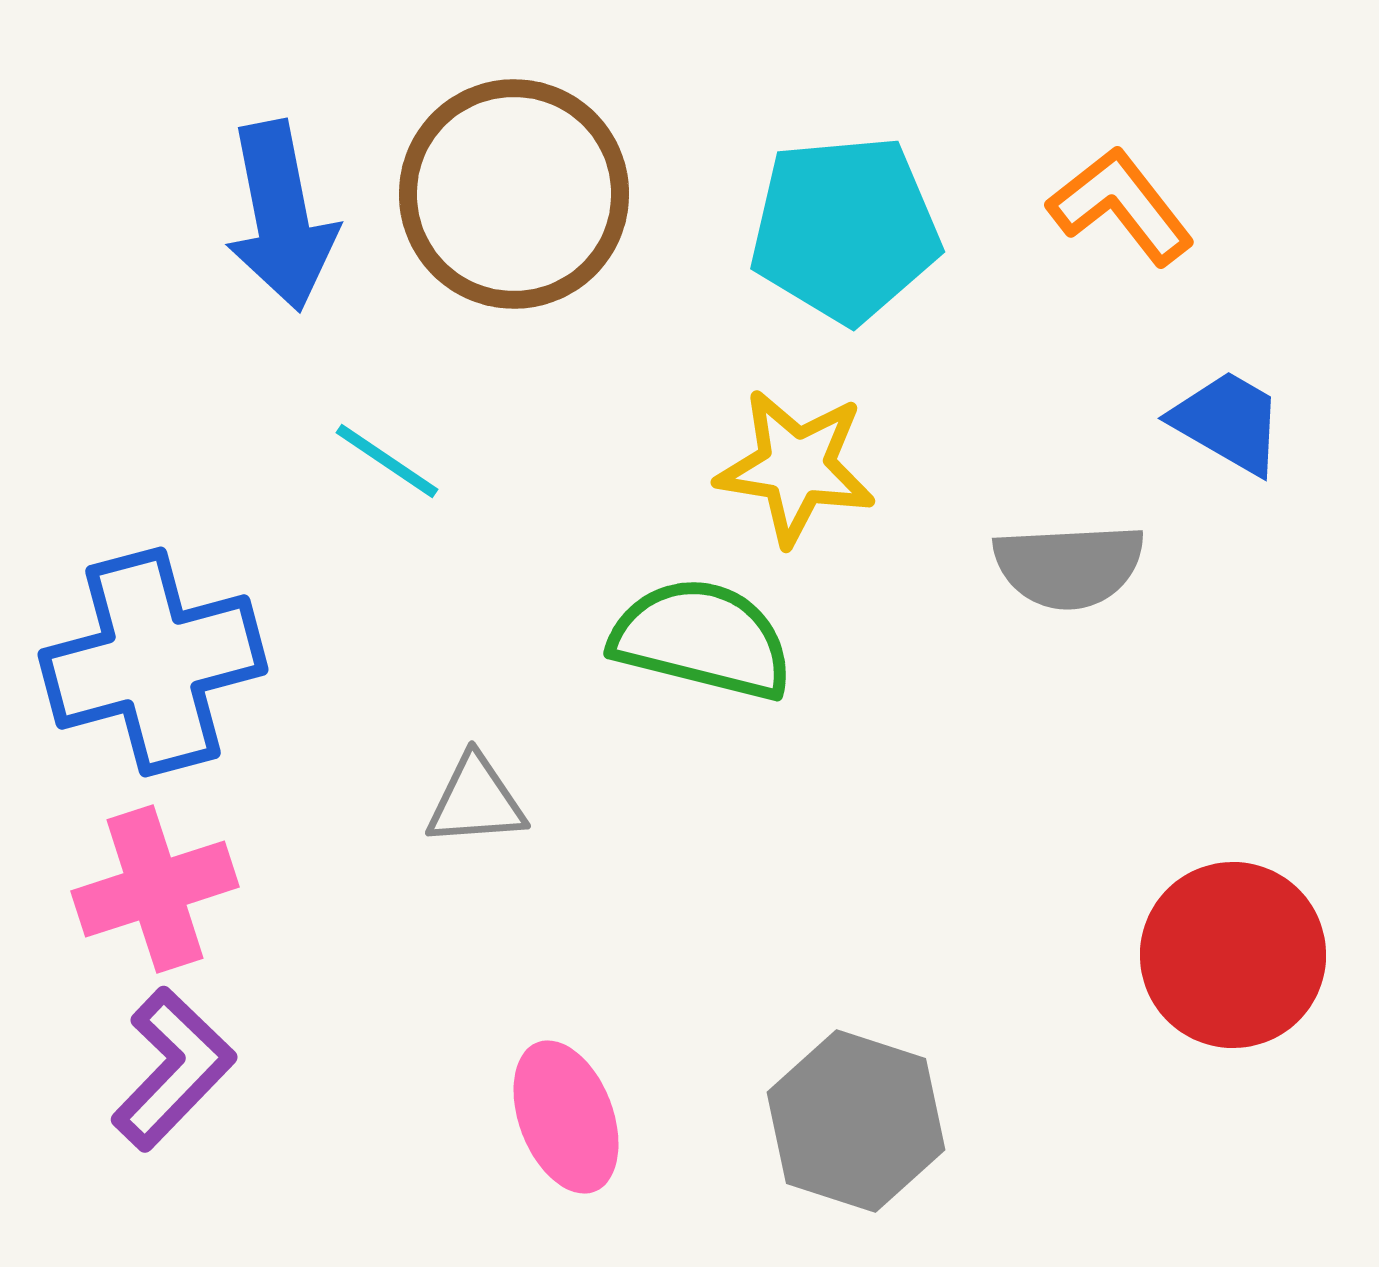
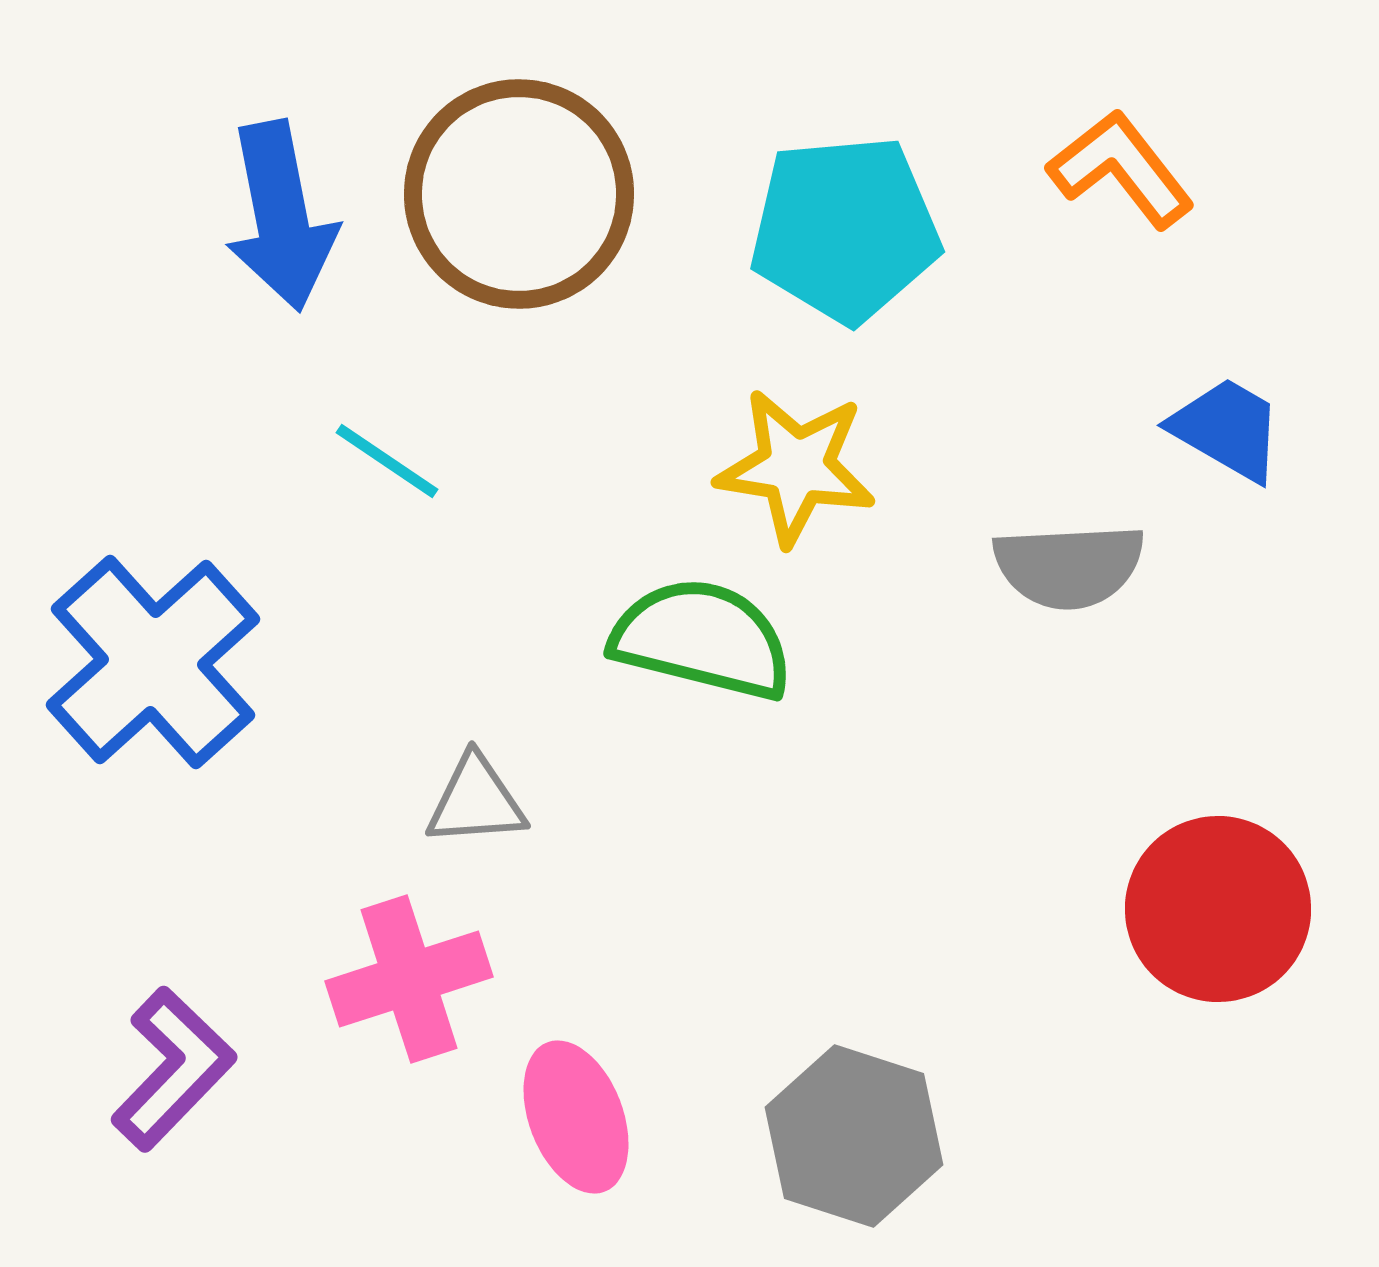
brown circle: moved 5 px right
orange L-shape: moved 37 px up
blue trapezoid: moved 1 px left, 7 px down
blue cross: rotated 27 degrees counterclockwise
pink cross: moved 254 px right, 90 px down
red circle: moved 15 px left, 46 px up
pink ellipse: moved 10 px right
gray hexagon: moved 2 px left, 15 px down
